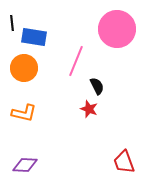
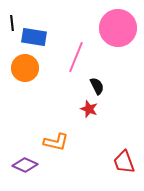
pink circle: moved 1 px right, 1 px up
pink line: moved 4 px up
orange circle: moved 1 px right
orange L-shape: moved 32 px right, 29 px down
purple diamond: rotated 20 degrees clockwise
